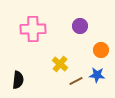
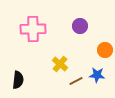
orange circle: moved 4 px right
